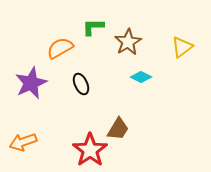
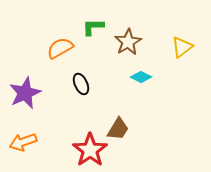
purple star: moved 6 px left, 10 px down
